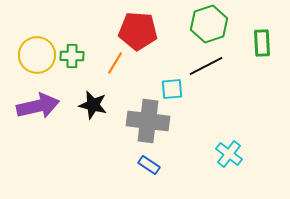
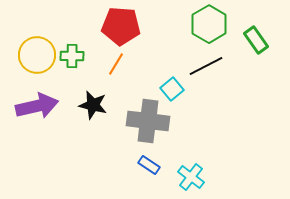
green hexagon: rotated 12 degrees counterclockwise
red pentagon: moved 17 px left, 5 px up
green rectangle: moved 6 px left, 3 px up; rotated 32 degrees counterclockwise
orange line: moved 1 px right, 1 px down
cyan square: rotated 35 degrees counterclockwise
purple arrow: moved 1 px left
cyan cross: moved 38 px left, 23 px down
